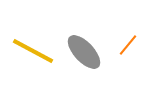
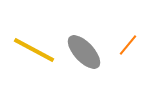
yellow line: moved 1 px right, 1 px up
